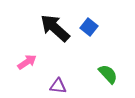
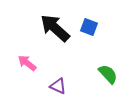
blue square: rotated 18 degrees counterclockwise
pink arrow: moved 1 px down; rotated 108 degrees counterclockwise
purple triangle: rotated 18 degrees clockwise
